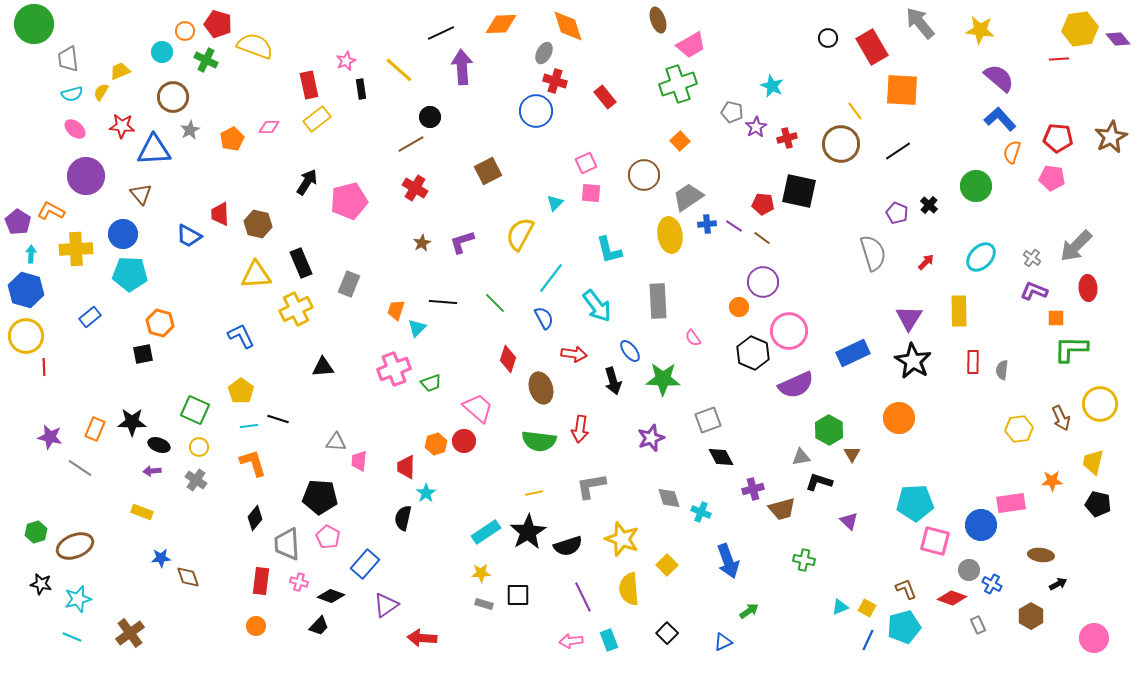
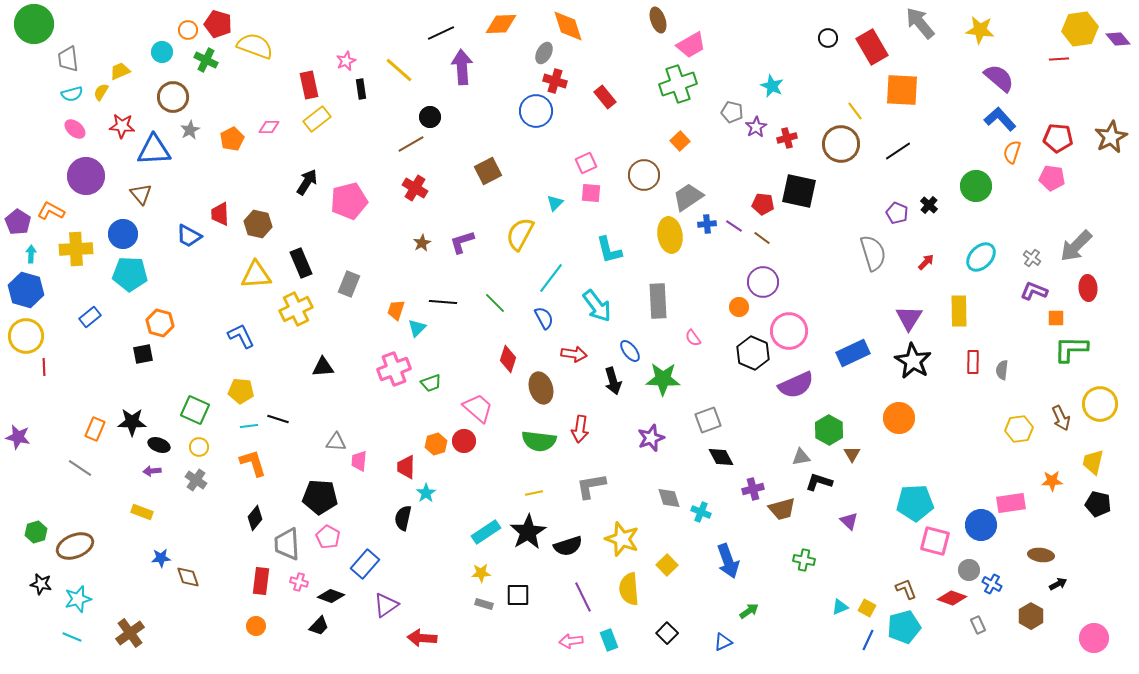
orange circle at (185, 31): moved 3 px right, 1 px up
yellow pentagon at (241, 391): rotated 30 degrees counterclockwise
purple star at (50, 437): moved 32 px left
